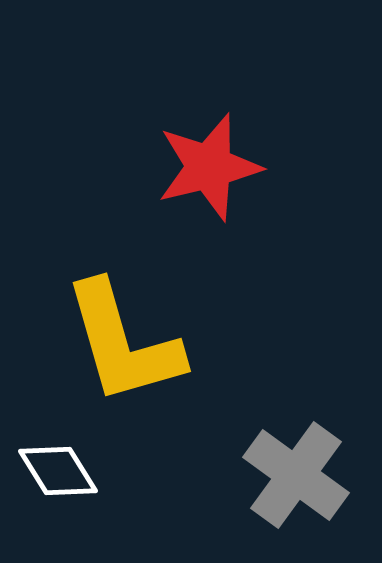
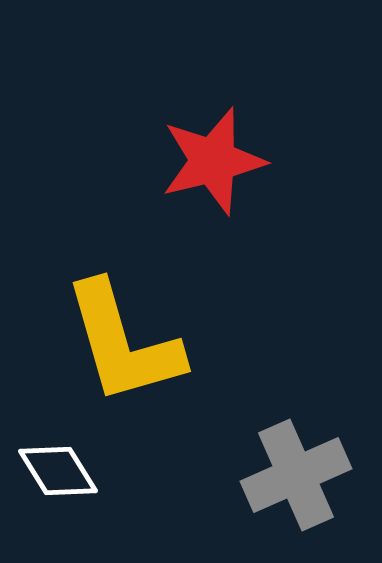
red star: moved 4 px right, 6 px up
gray cross: rotated 30 degrees clockwise
